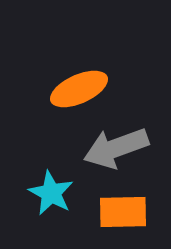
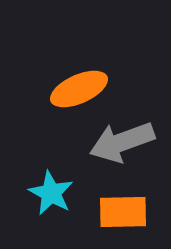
gray arrow: moved 6 px right, 6 px up
